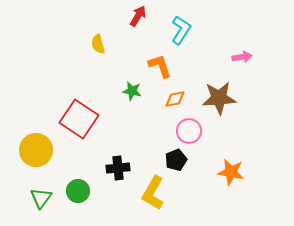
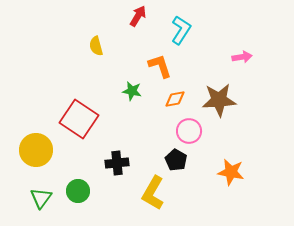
yellow semicircle: moved 2 px left, 2 px down
brown star: moved 2 px down
black pentagon: rotated 20 degrees counterclockwise
black cross: moved 1 px left, 5 px up
